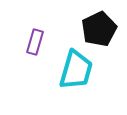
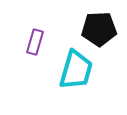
black pentagon: rotated 24 degrees clockwise
